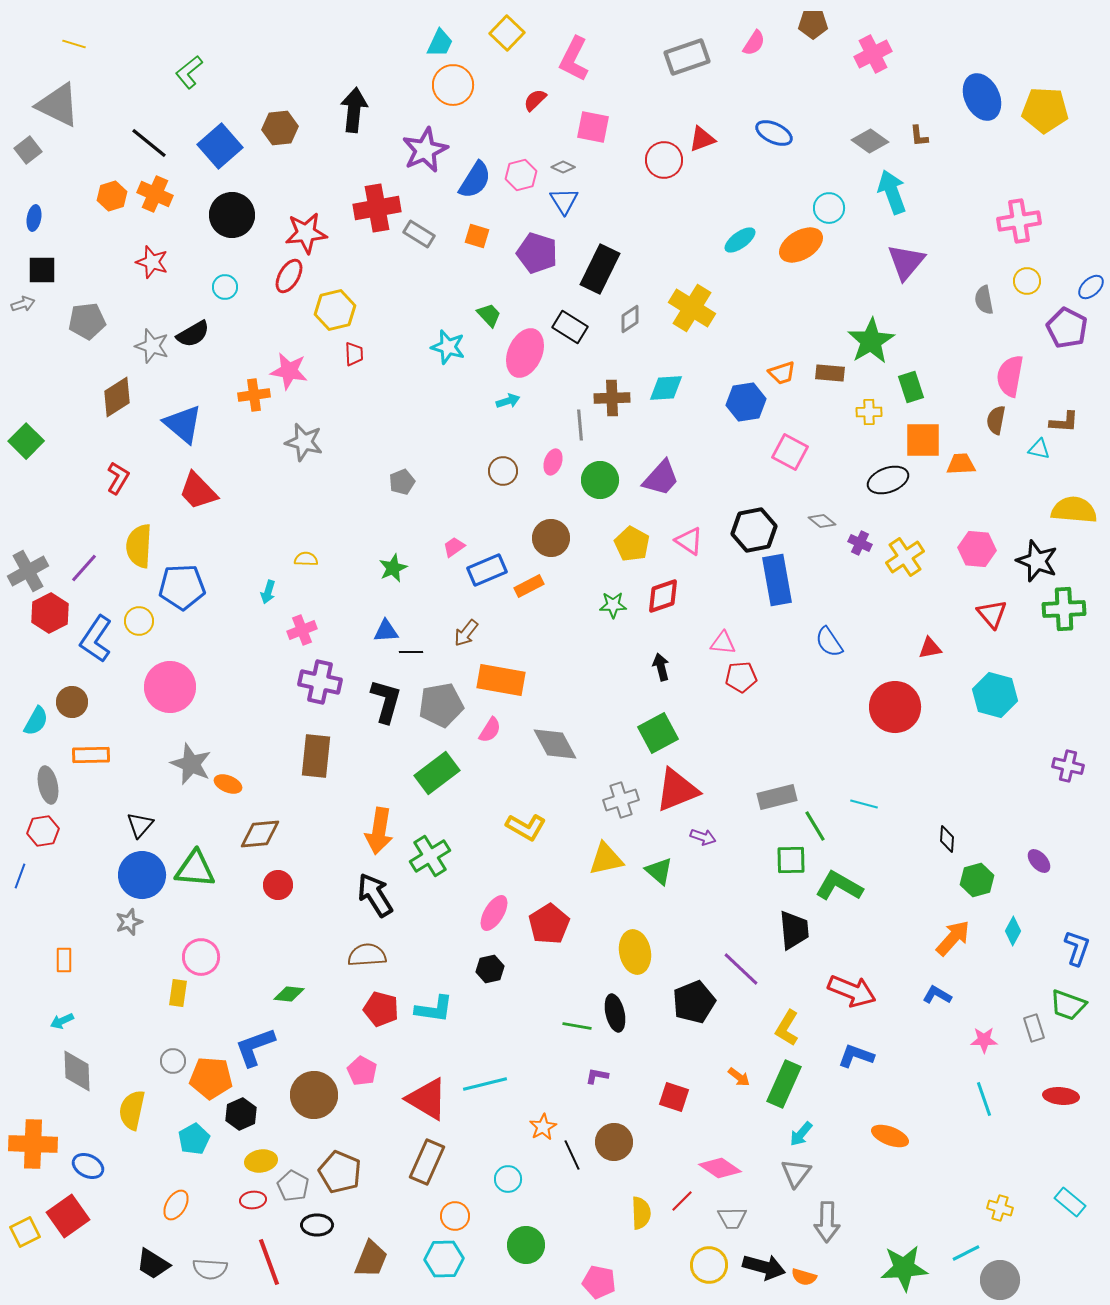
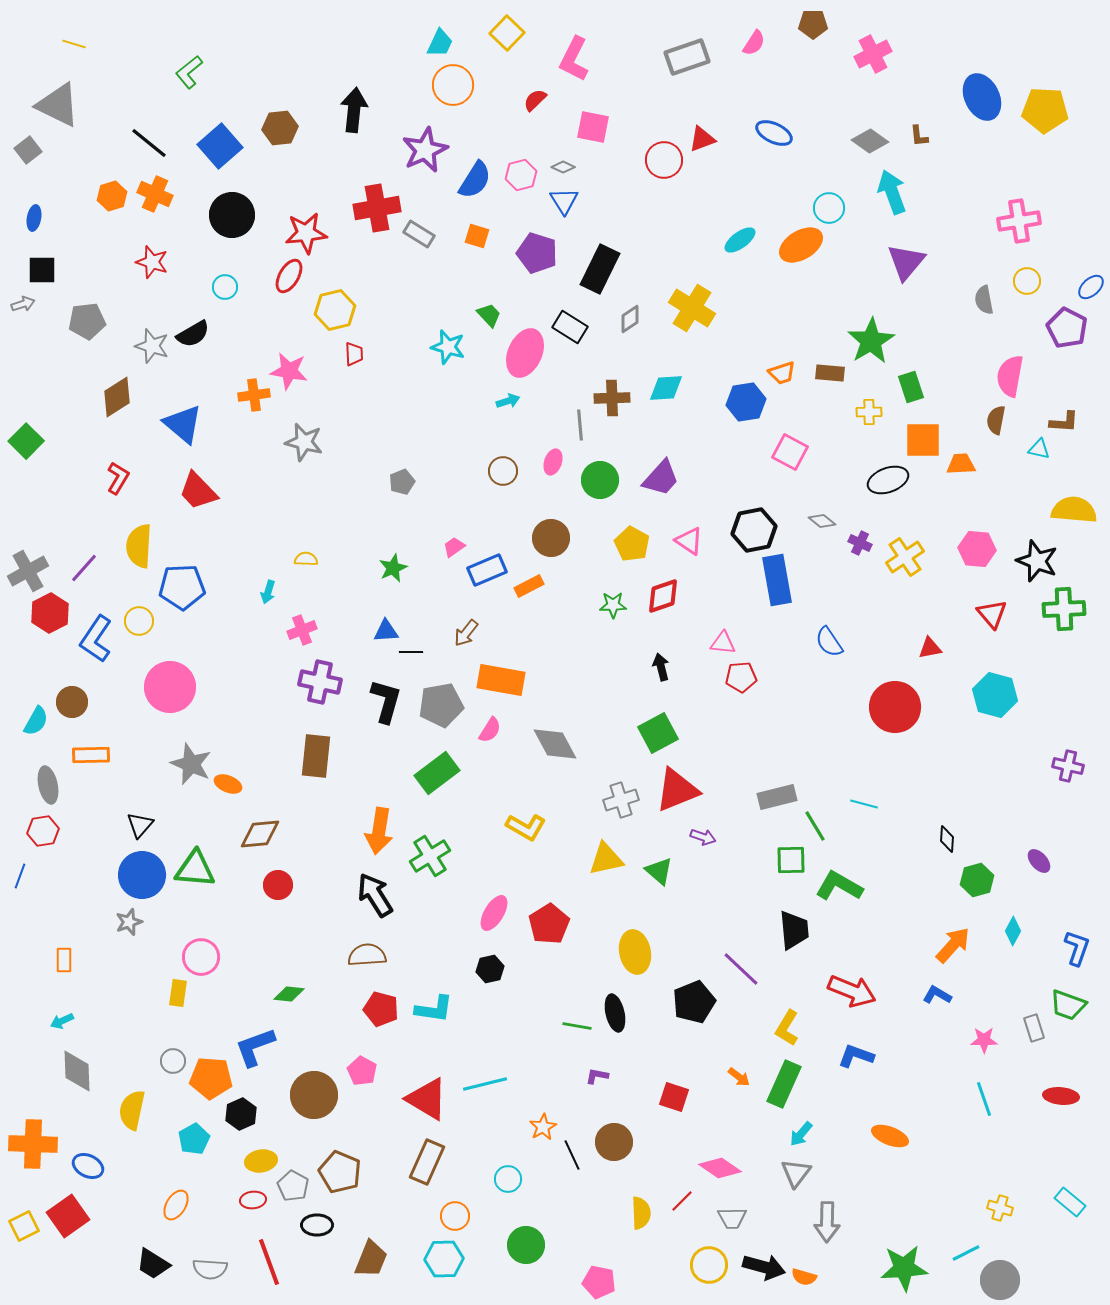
orange arrow at (953, 938): moved 7 px down
yellow square at (25, 1232): moved 1 px left, 6 px up
